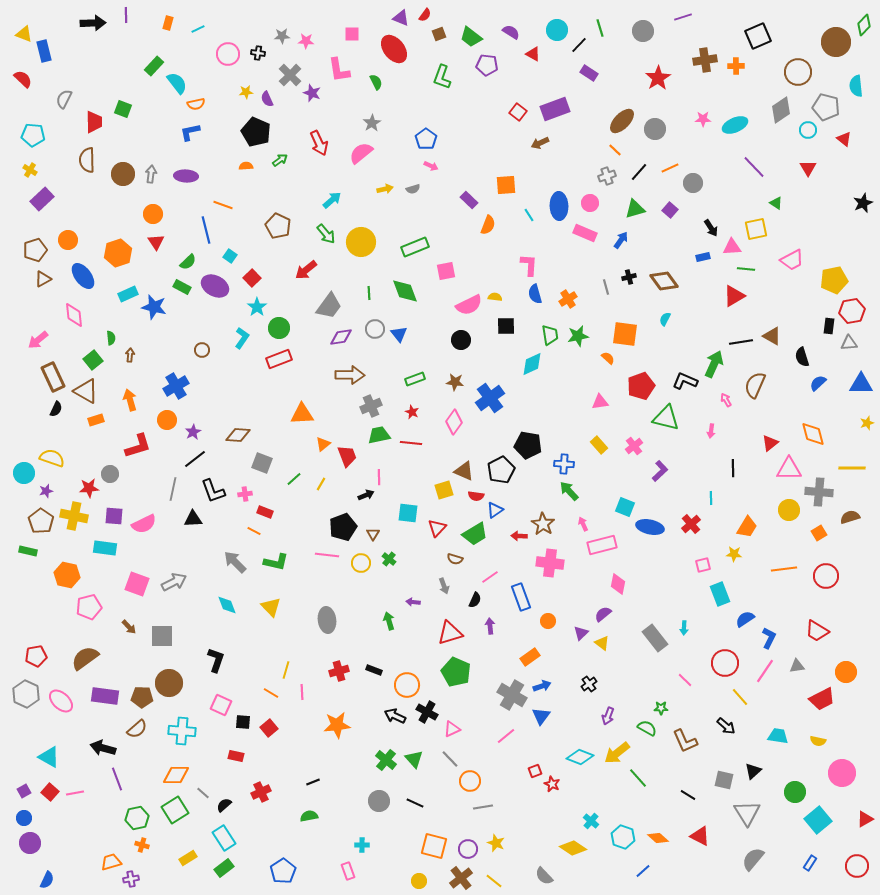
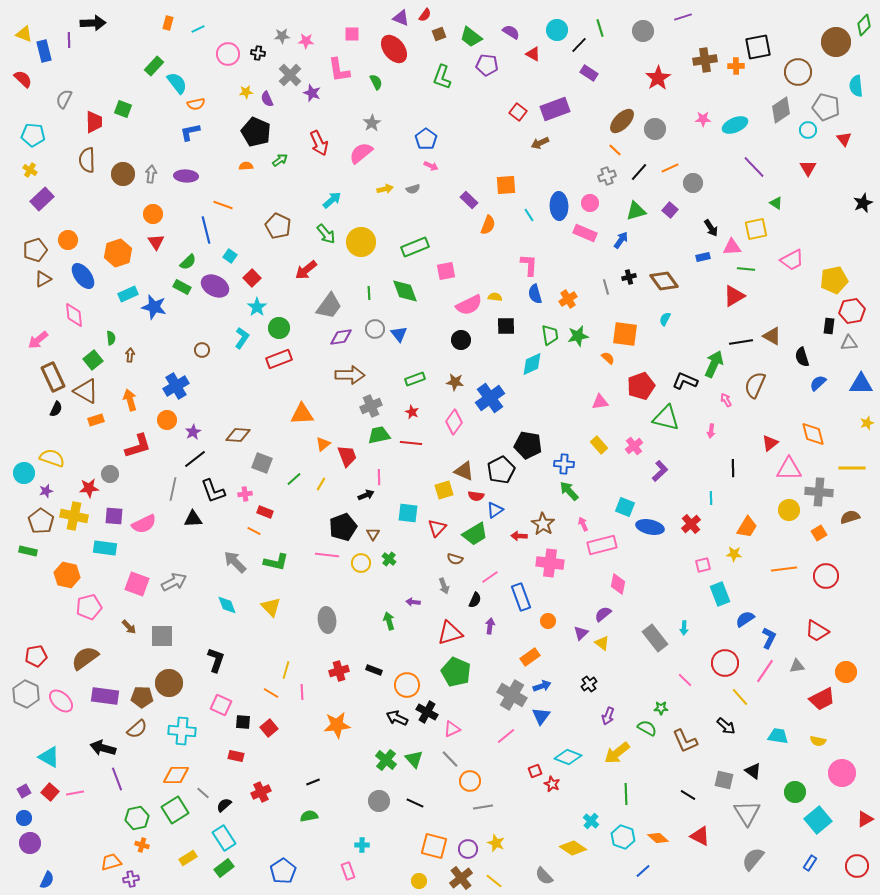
purple line at (126, 15): moved 57 px left, 25 px down
black square at (758, 36): moved 11 px down; rotated 12 degrees clockwise
red triangle at (844, 139): rotated 14 degrees clockwise
green triangle at (635, 209): moved 1 px right, 2 px down
purple arrow at (490, 626): rotated 14 degrees clockwise
black arrow at (395, 716): moved 2 px right, 2 px down
cyan diamond at (580, 757): moved 12 px left
black triangle at (753, 771): rotated 42 degrees counterclockwise
green line at (638, 778): moved 12 px left, 16 px down; rotated 40 degrees clockwise
